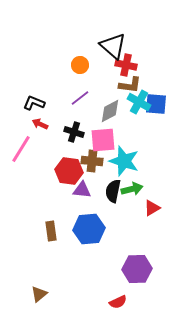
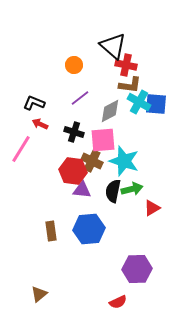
orange circle: moved 6 px left
brown cross: rotated 20 degrees clockwise
red hexagon: moved 4 px right
